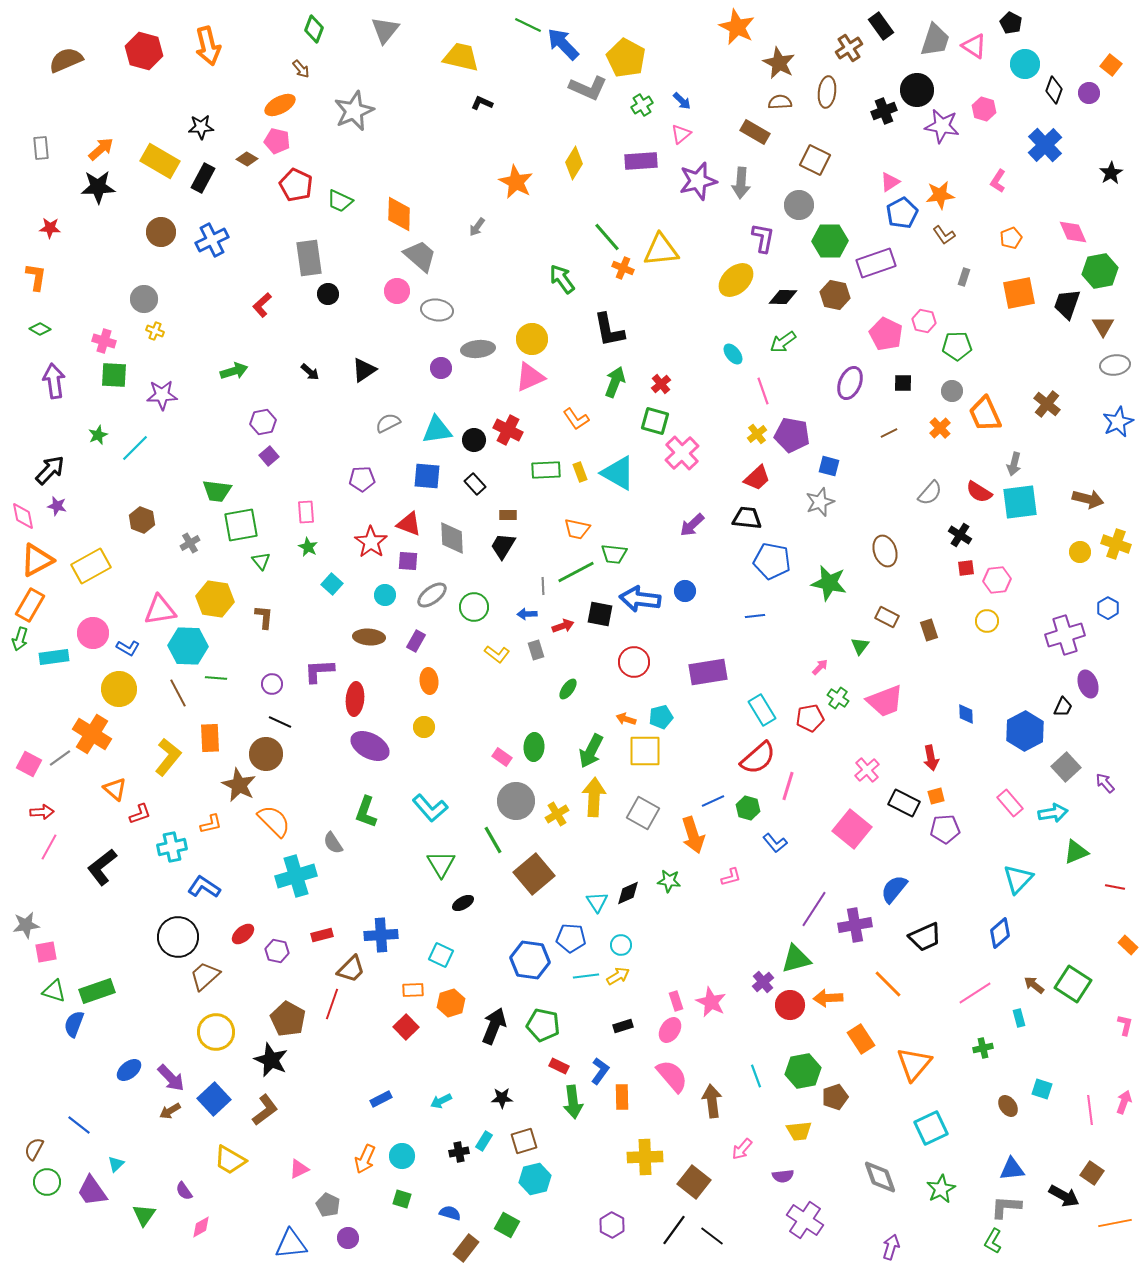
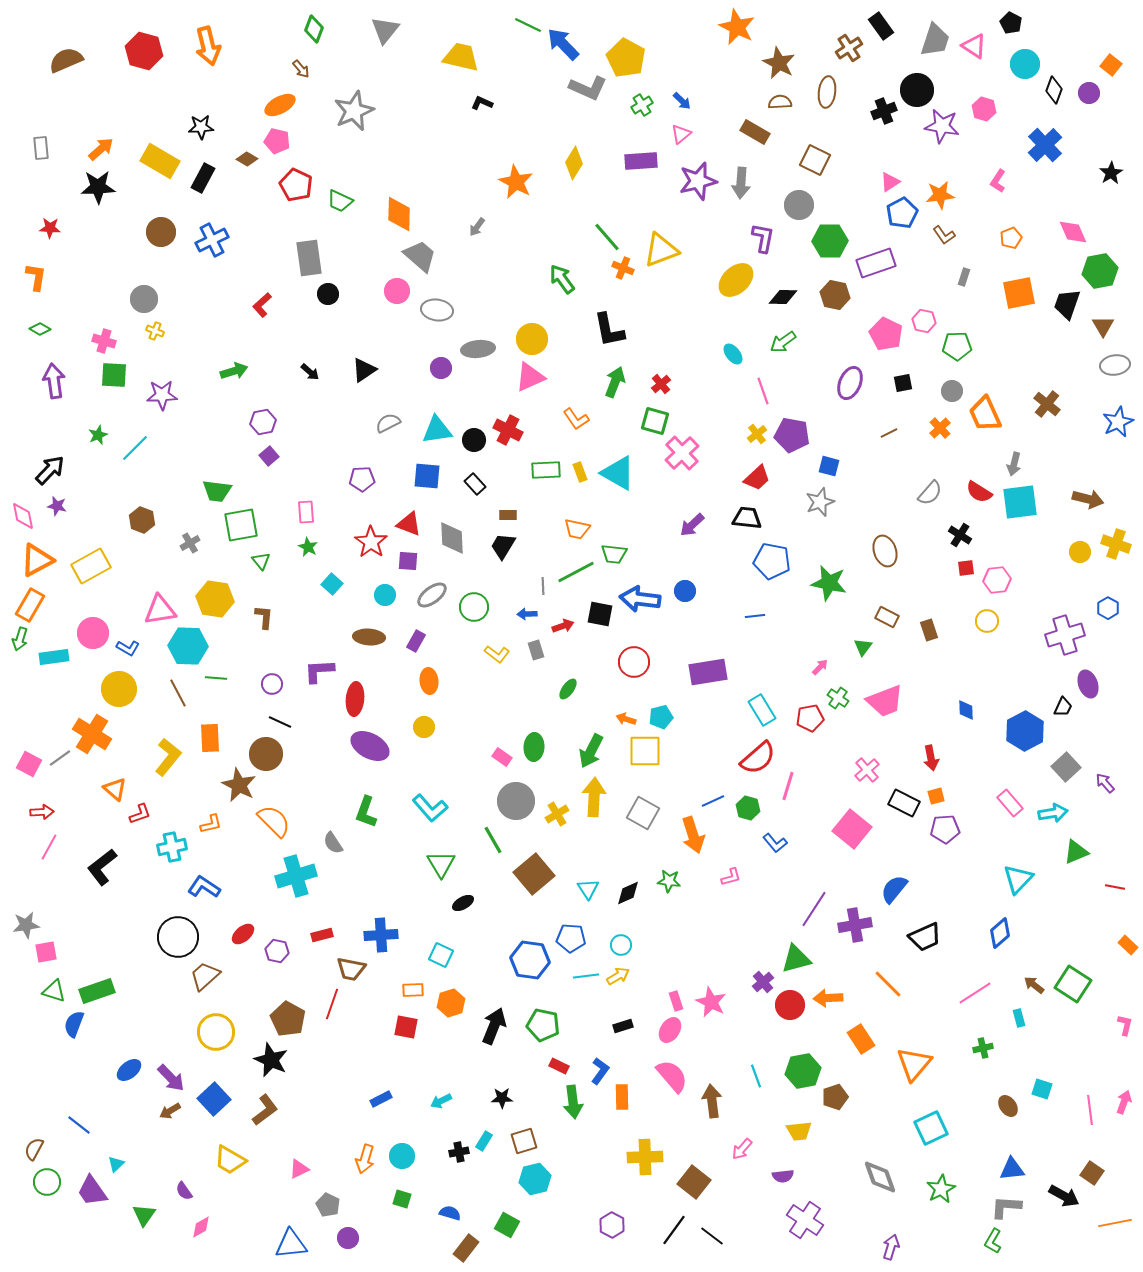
yellow triangle at (661, 250): rotated 15 degrees counterclockwise
black square at (903, 383): rotated 12 degrees counterclockwise
green triangle at (860, 646): moved 3 px right, 1 px down
blue diamond at (966, 714): moved 4 px up
cyan triangle at (597, 902): moved 9 px left, 13 px up
brown trapezoid at (351, 969): rotated 56 degrees clockwise
red square at (406, 1027): rotated 35 degrees counterclockwise
orange arrow at (365, 1159): rotated 8 degrees counterclockwise
